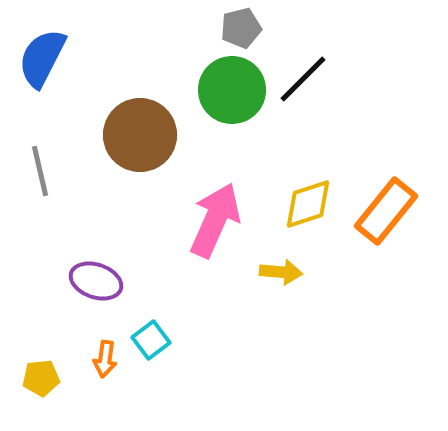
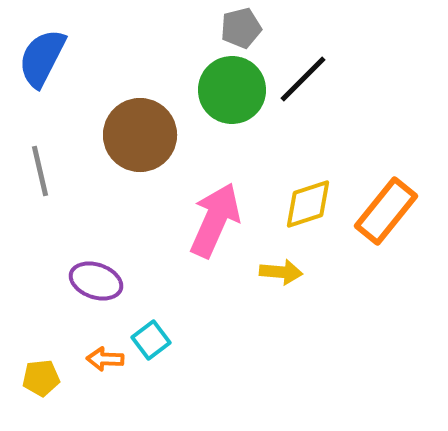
orange arrow: rotated 84 degrees clockwise
